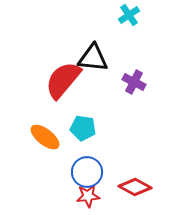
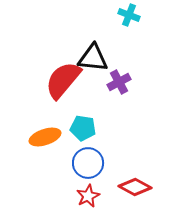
cyan cross: rotated 35 degrees counterclockwise
purple cross: moved 15 px left; rotated 35 degrees clockwise
orange ellipse: rotated 56 degrees counterclockwise
blue circle: moved 1 px right, 9 px up
red star: rotated 20 degrees counterclockwise
